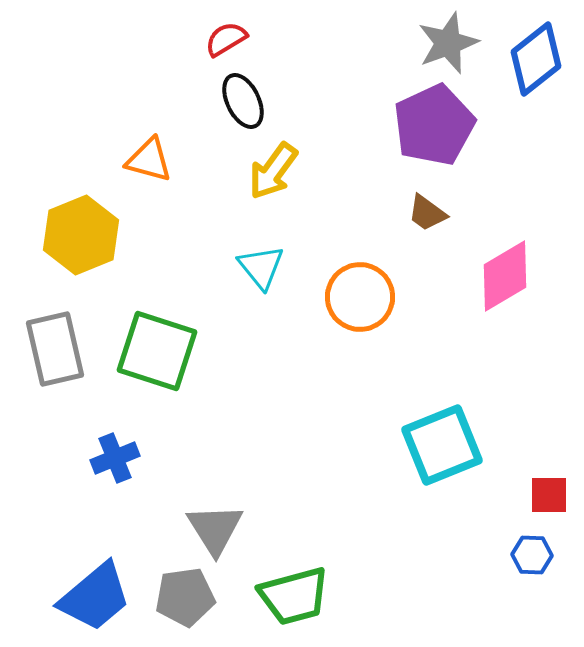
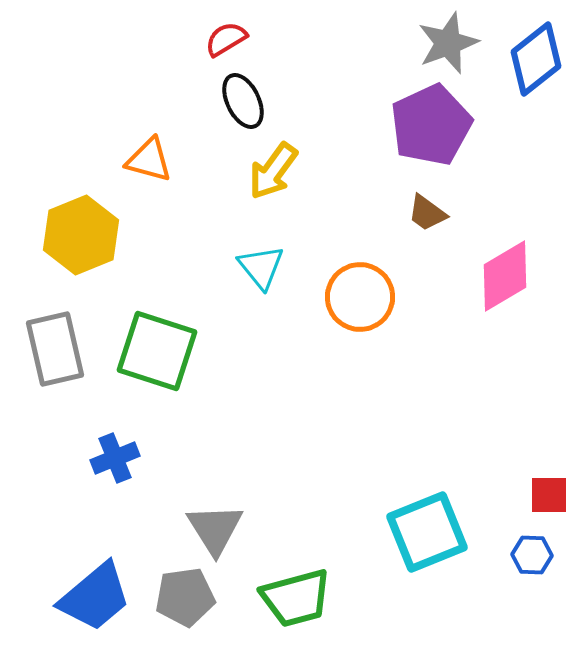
purple pentagon: moved 3 px left
cyan square: moved 15 px left, 87 px down
green trapezoid: moved 2 px right, 2 px down
